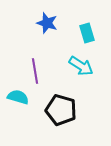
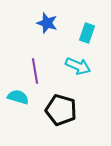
cyan rectangle: rotated 36 degrees clockwise
cyan arrow: moved 3 px left; rotated 10 degrees counterclockwise
